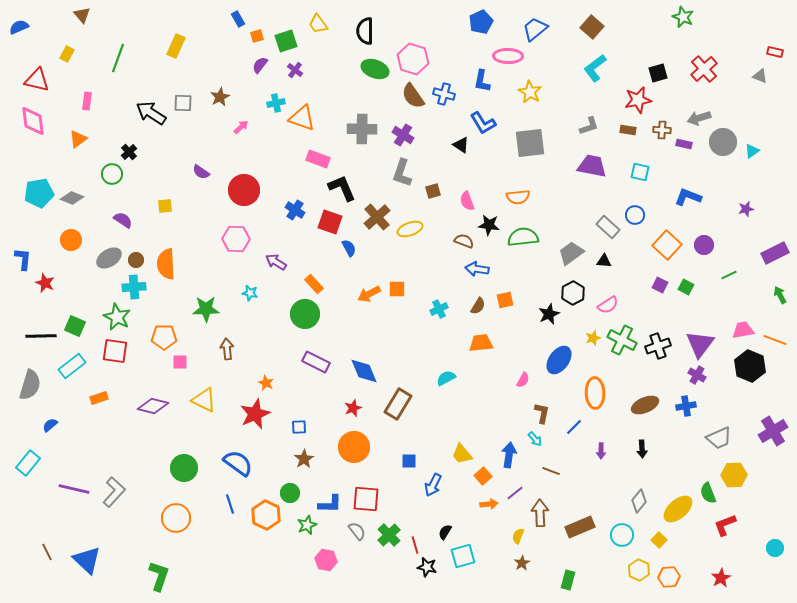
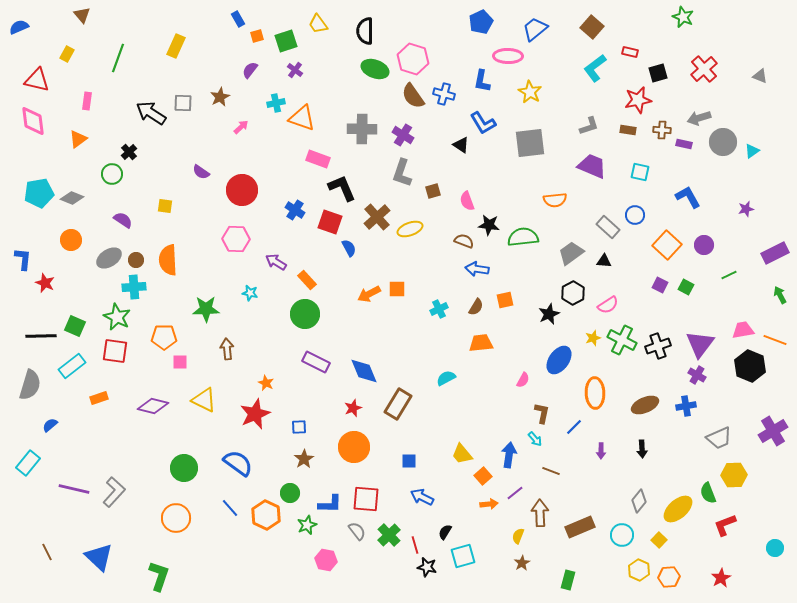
red rectangle at (775, 52): moved 145 px left
purple semicircle at (260, 65): moved 10 px left, 5 px down
purple trapezoid at (592, 166): rotated 12 degrees clockwise
red circle at (244, 190): moved 2 px left
orange semicircle at (518, 197): moved 37 px right, 3 px down
blue L-shape at (688, 197): rotated 40 degrees clockwise
yellow square at (165, 206): rotated 14 degrees clockwise
orange semicircle at (166, 264): moved 2 px right, 4 px up
orange rectangle at (314, 284): moved 7 px left, 4 px up
brown semicircle at (478, 306): moved 2 px left, 1 px down
blue arrow at (433, 485): moved 11 px left, 12 px down; rotated 90 degrees clockwise
blue line at (230, 504): moved 4 px down; rotated 24 degrees counterclockwise
blue triangle at (87, 560): moved 12 px right, 3 px up
